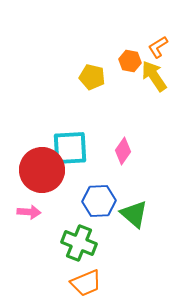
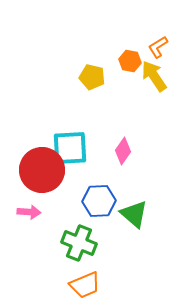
orange trapezoid: moved 1 px left, 2 px down
